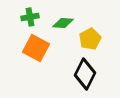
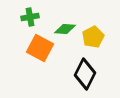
green diamond: moved 2 px right, 6 px down
yellow pentagon: moved 3 px right, 2 px up
orange square: moved 4 px right
